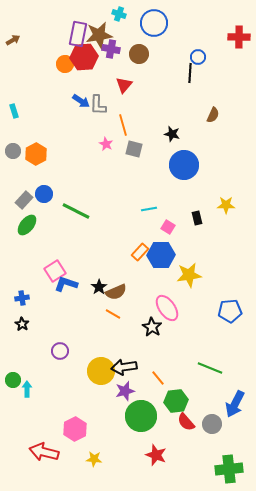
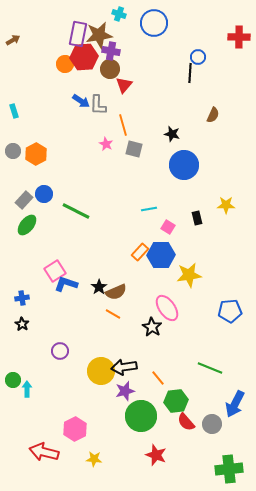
purple cross at (111, 49): moved 2 px down
brown circle at (139, 54): moved 29 px left, 15 px down
